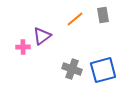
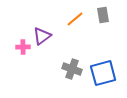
blue square: moved 3 px down
